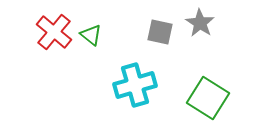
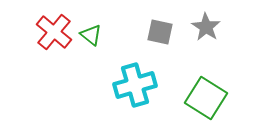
gray star: moved 6 px right, 4 px down
green square: moved 2 px left
